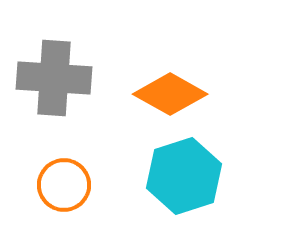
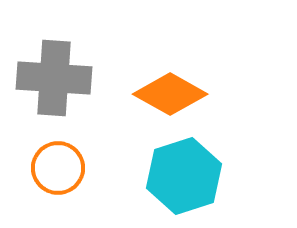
orange circle: moved 6 px left, 17 px up
